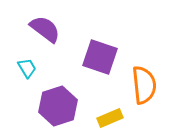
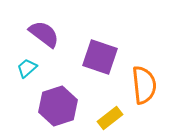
purple semicircle: moved 1 px left, 5 px down
cyan trapezoid: rotated 100 degrees counterclockwise
yellow rectangle: rotated 15 degrees counterclockwise
